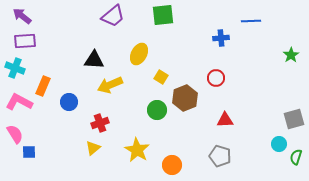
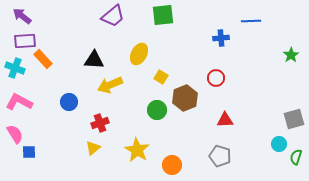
orange rectangle: moved 27 px up; rotated 66 degrees counterclockwise
